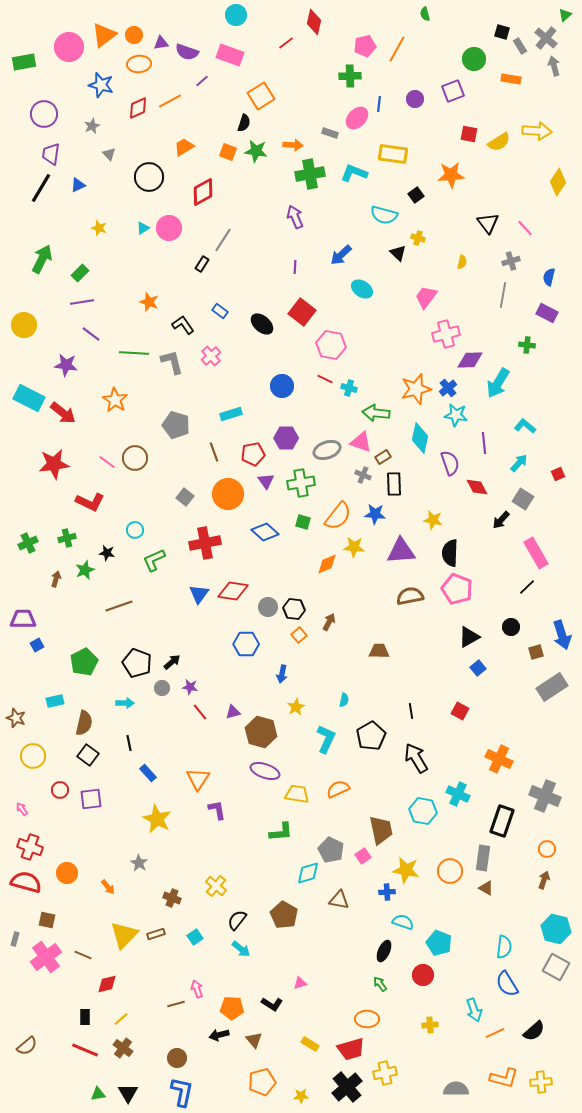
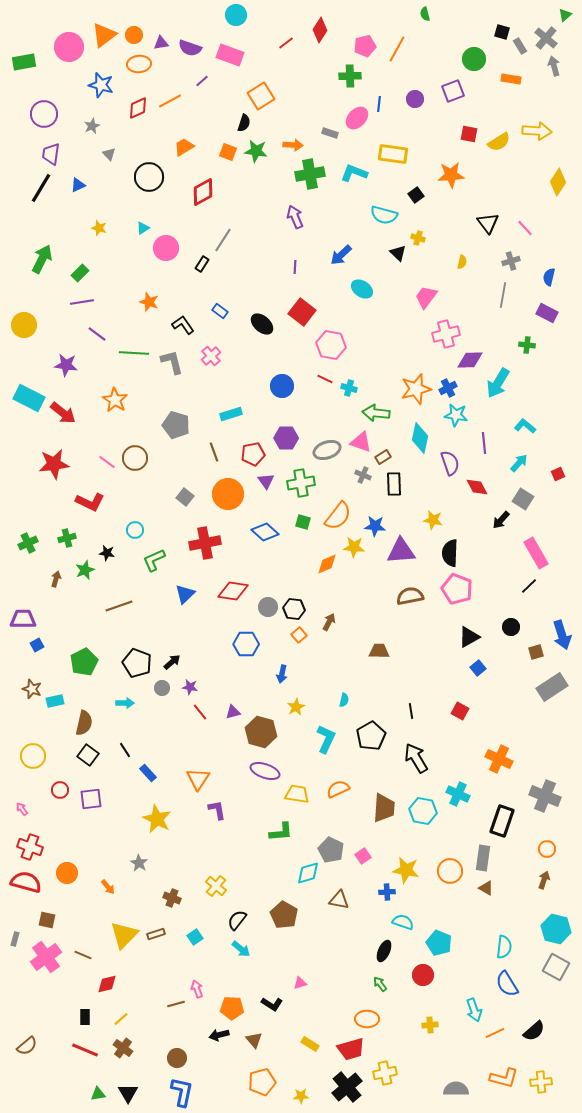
red diamond at (314, 22): moved 6 px right, 8 px down; rotated 20 degrees clockwise
purple semicircle at (187, 52): moved 3 px right, 4 px up
pink circle at (169, 228): moved 3 px left, 20 px down
purple line at (91, 334): moved 6 px right
blue cross at (448, 388): rotated 12 degrees clockwise
blue star at (375, 514): moved 12 px down
black line at (527, 587): moved 2 px right, 1 px up
blue triangle at (199, 594): moved 14 px left; rotated 10 degrees clockwise
brown star at (16, 718): moved 16 px right, 29 px up
black line at (129, 743): moved 4 px left, 7 px down; rotated 21 degrees counterclockwise
brown trapezoid at (381, 830): moved 3 px right, 22 px up; rotated 16 degrees clockwise
